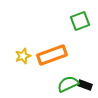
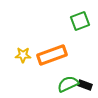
yellow star: moved 1 px up; rotated 21 degrees clockwise
